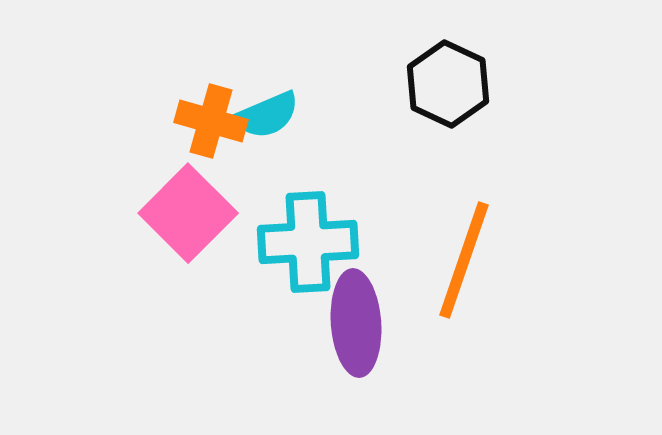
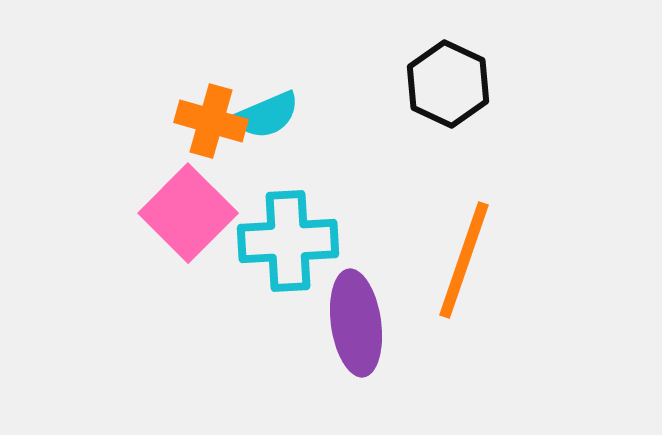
cyan cross: moved 20 px left, 1 px up
purple ellipse: rotated 4 degrees counterclockwise
